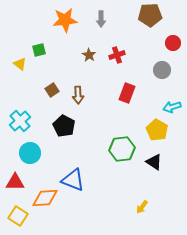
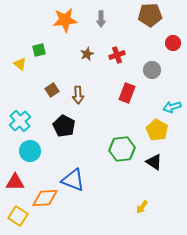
brown star: moved 2 px left, 1 px up; rotated 16 degrees clockwise
gray circle: moved 10 px left
cyan circle: moved 2 px up
